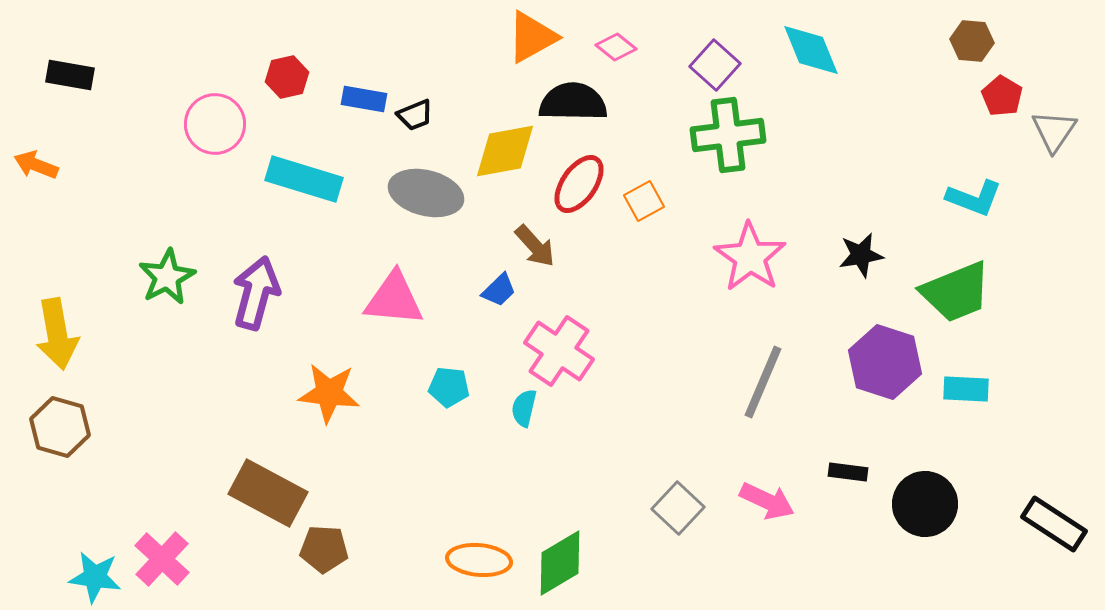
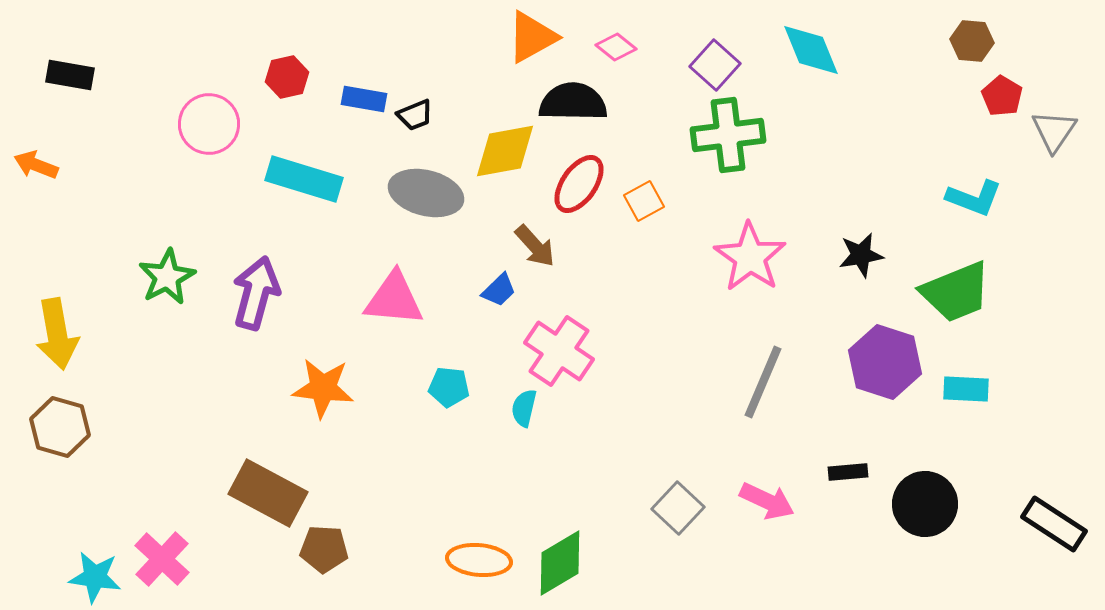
pink circle at (215, 124): moved 6 px left
orange star at (329, 393): moved 6 px left, 5 px up
black rectangle at (848, 472): rotated 12 degrees counterclockwise
